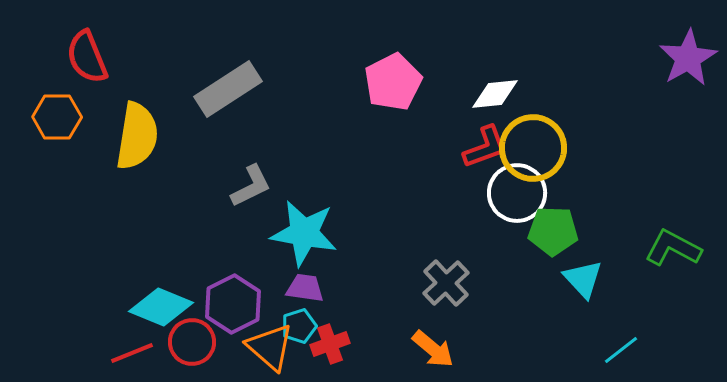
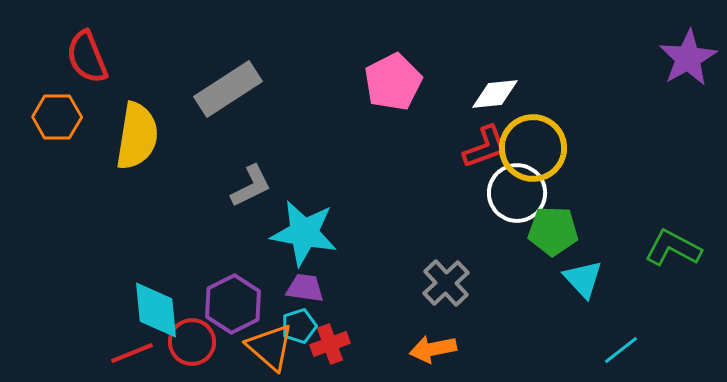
cyan diamond: moved 5 px left, 3 px down; rotated 62 degrees clockwise
orange arrow: rotated 129 degrees clockwise
